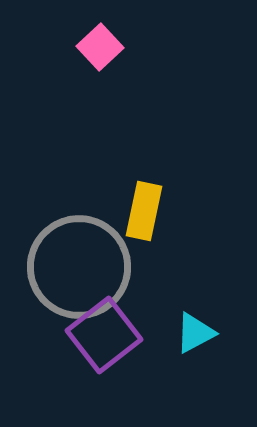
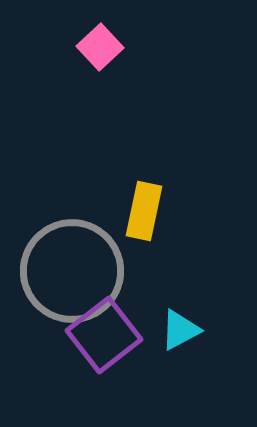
gray circle: moved 7 px left, 4 px down
cyan triangle: moved 15 px left, 3 px up
